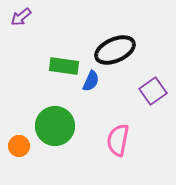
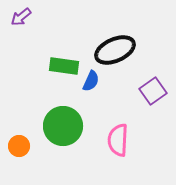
green circle: moved 8 px right
pink semicircle: rotated 8 degrees counterclockwise
